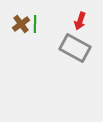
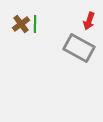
red arrow: moved 9 px right
gray rectangle: moved 4 px right
